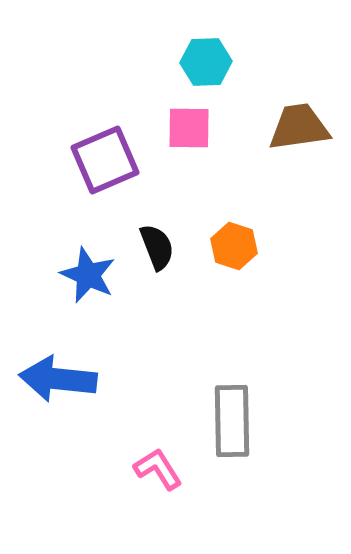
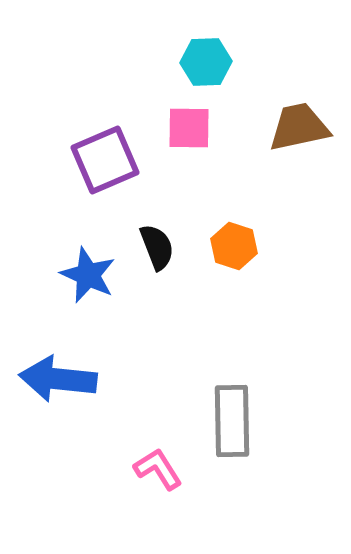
brown trapezoid: rotated 4 degrees counterclockwise
